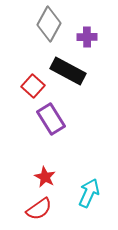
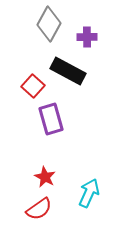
purple rectangle: rotated 16 degrees clockwise
